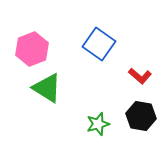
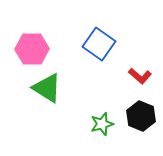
pink hexagon: rotated 20 degrees clockwise
black hexagon: rotated 12 degrees clockwise
green star: moved 4 px right
